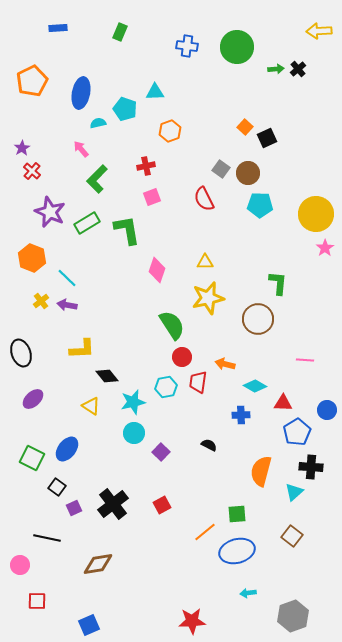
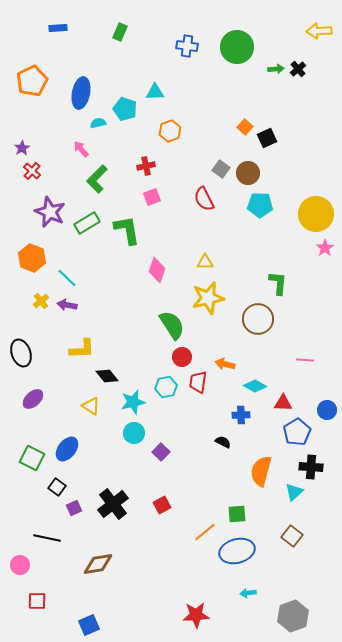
black semicircle at (209, 445): moved 14 px right, 3 px up
red star at (192, 621): moved 4 px right, 6 px up
